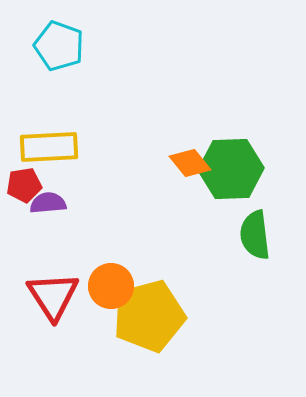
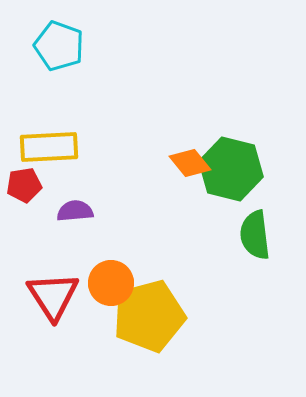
green hexagon: rotated 16 degrees clockwise
purple semicircle: moved 27 px right, 8 px down
orange circle: moved 3 px up
